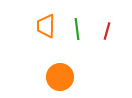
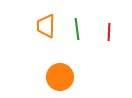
red line: moved 2 px right, 1 px down; rotated 12 degrees counterclockwise
